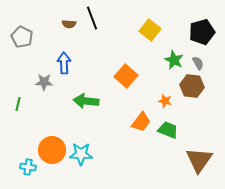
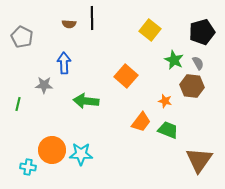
black line: rotated 20 degrees clockwise
gray star: moved 3 px down
